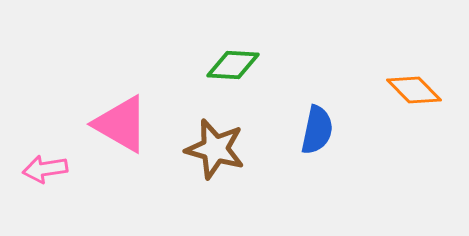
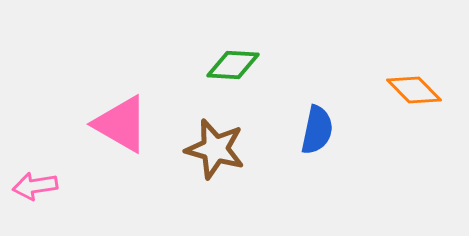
pink arrow: moved 10 px left, 17 px down
